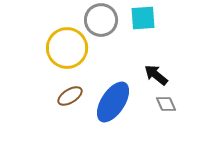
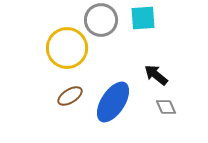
gray diamond: moved 3 px down
